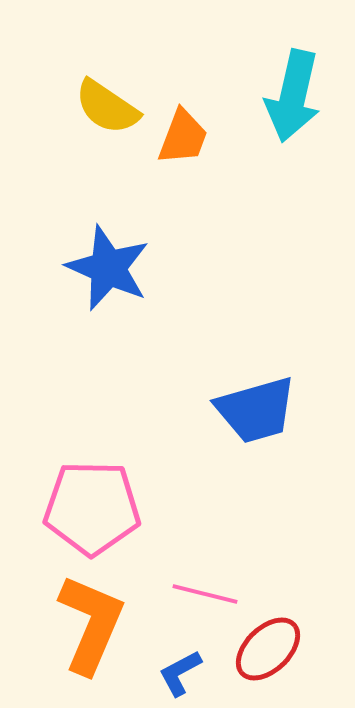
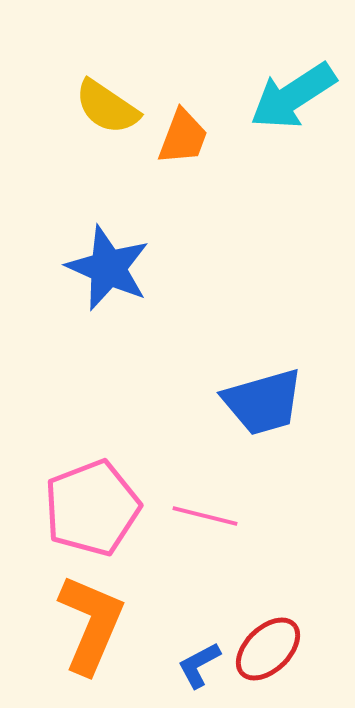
cyan arrow: rotated 44 degrees clockwise
blue trapezoid: moved 7 px right, 8 px up
pink pentagon: rotated 22 degrees counterclockwise
pink line: moved 78 px up
blue L-shape: moved 19 px right, 8 px up
